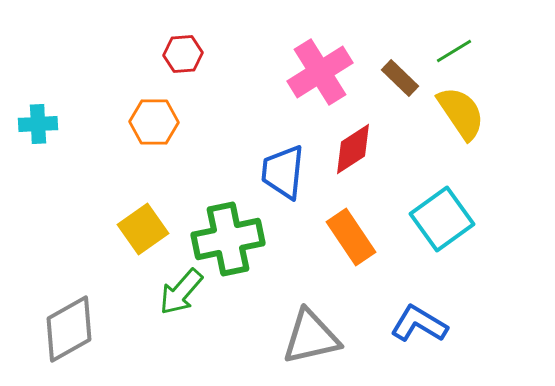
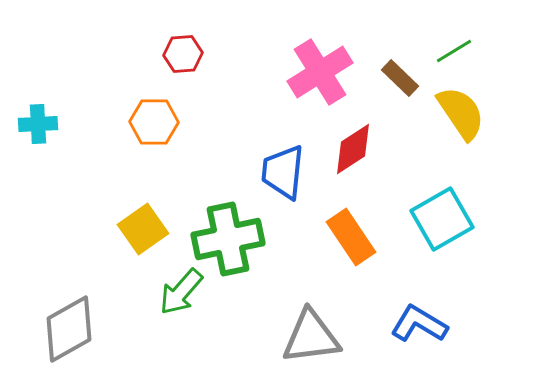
cyan square: rotated 6 degrees clockwise
gray triangle: rotated 6 degrees clockwise
